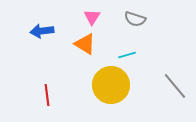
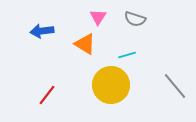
pink triangle: moved 6 px right
red line: rotated 45 degrees clockwise
